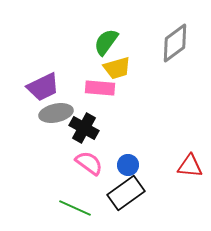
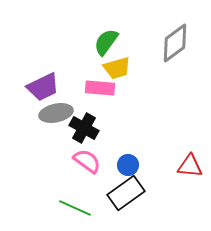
pink semicircle: moved 2 px left, 2 px up
